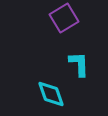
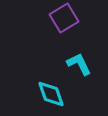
cyan L-shape: rotated 24 degrees counterclockwise
